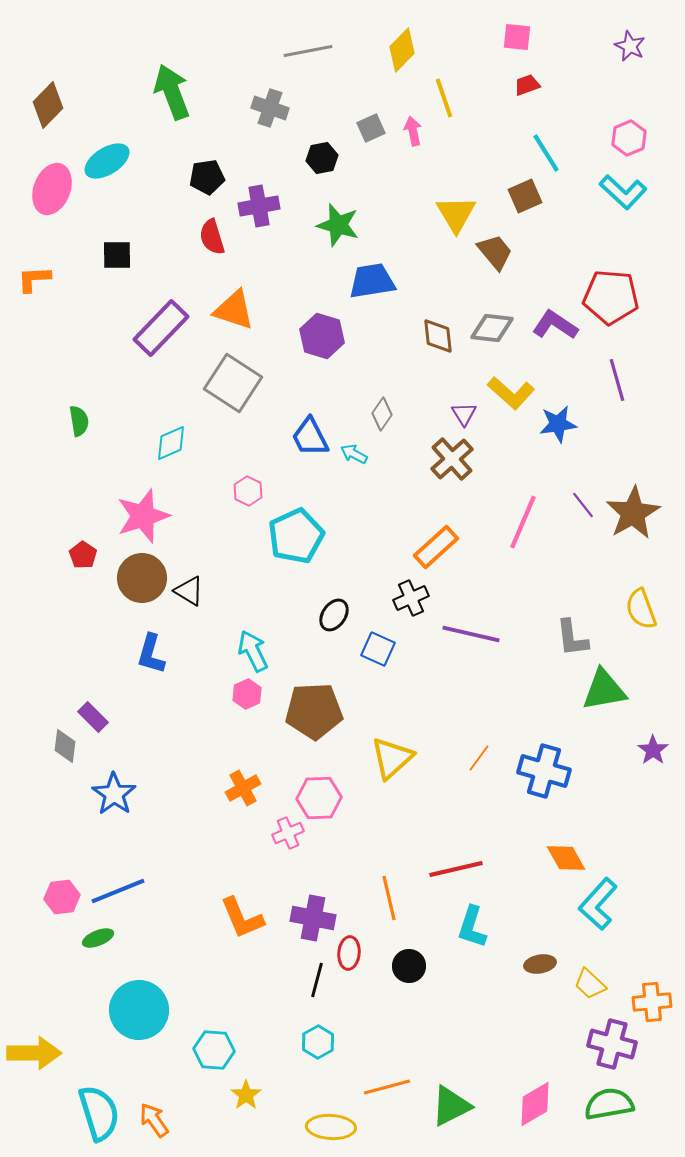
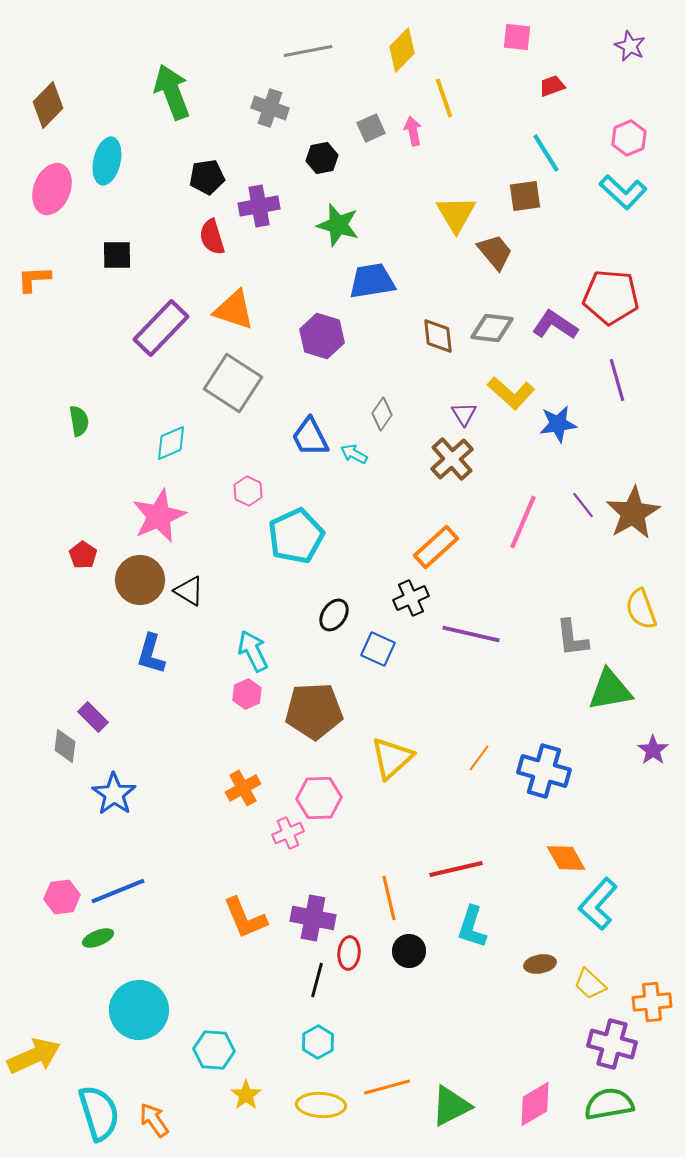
red trapezoid at (527, 85): moved 25 px right, 1 px down
cyan ellipse at (107, 161): rotated 45 degrees counterclockwise
brown square at (525, 196): rotated 16 degrees clockwise
pink star at (143, 516): moved 16 px right; rotated 6 degrees counterclockwise
brown circle at (142, 578): moved 2 px left, 2 px down
green triangle at (604, 690): moved 6 px right
orange L-shape at (242, 918): moved 3 px right
black circle at (409, 966): moved 15 px up
yellow arrow at (34, 1053): moved 3 px down; rotated 24 degrees counterclockwise
yellow ellipse at (331, 1127): moved 10 px left, 22 px up
